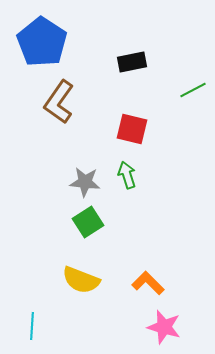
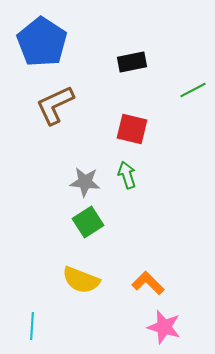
brown L-shape: moved 4 px left, 3 px down; rotated 30 degrees clockwise
